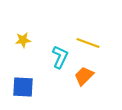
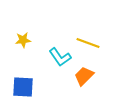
cyan L-shape: rotated 120 degrees clockwise
